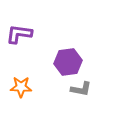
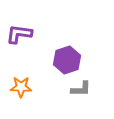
purple hexagon: moved 1 px left, 2 px up; rotated 12 degrees counterclockwise
gray L-shape: rotated 10 degrees counterclockwise
